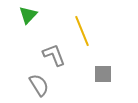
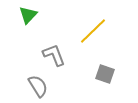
yellow line: moved 11 px right; rotated 68 degrees clockwise
gray square: moved 2 px right; rotated 18 degrees clockwise
gray semicircle: moved 1 px left, 1 px down
